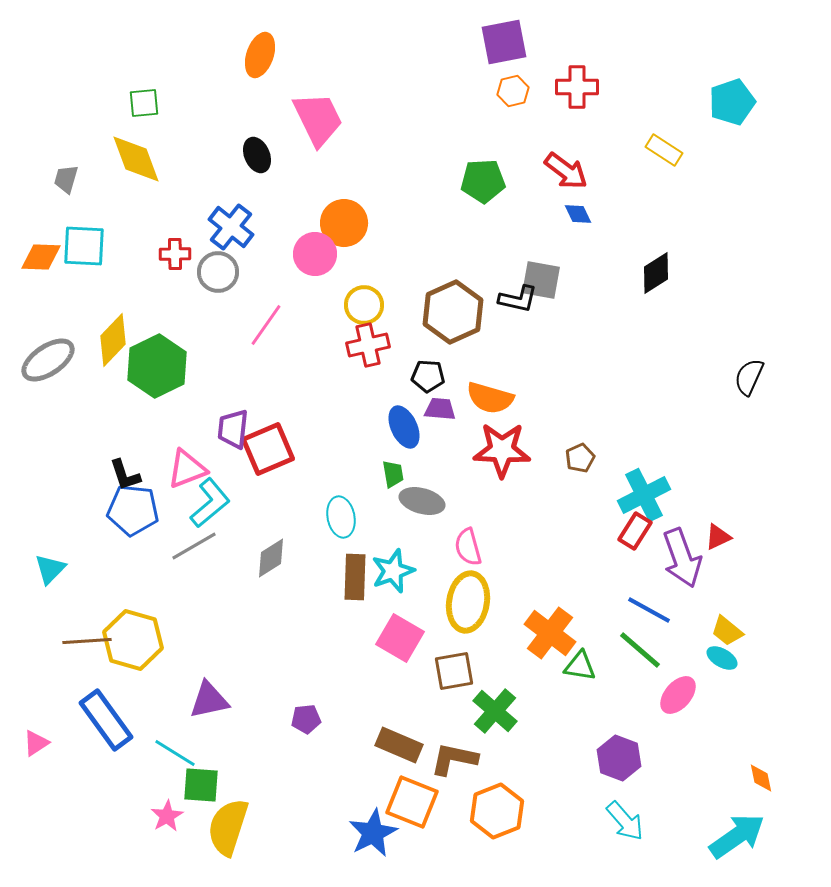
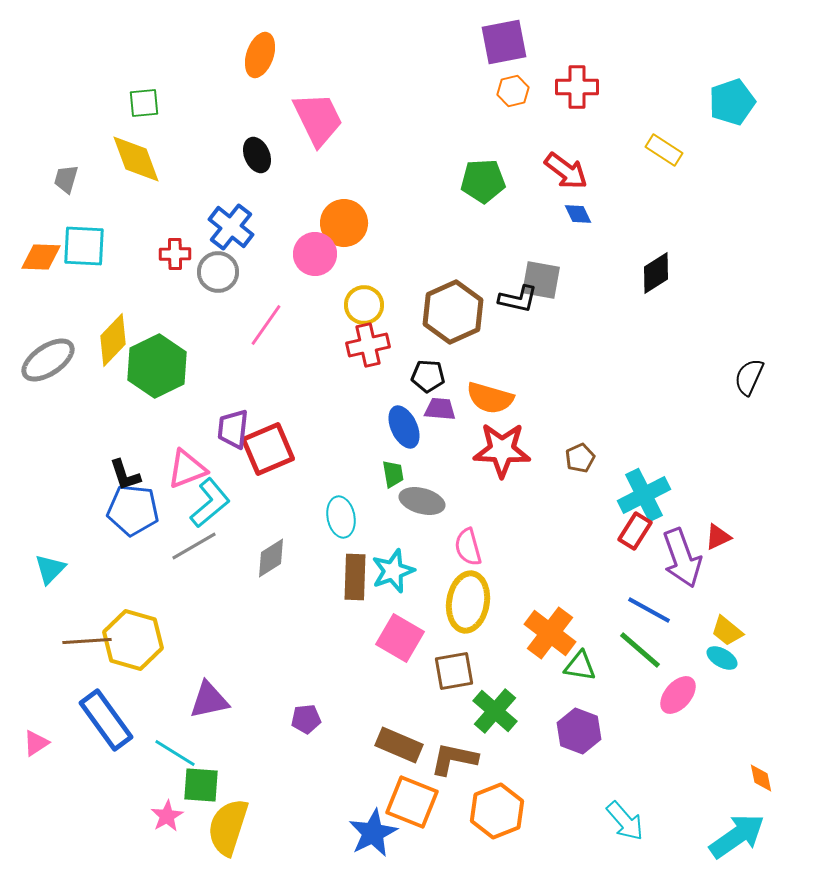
purple hexagon at (619, 758): moved 40 px left, 27 px up
